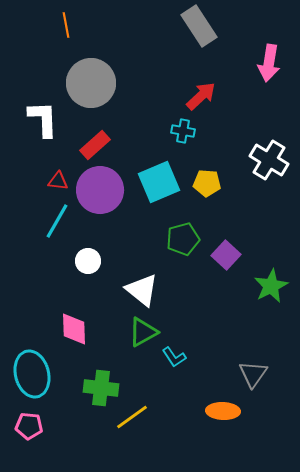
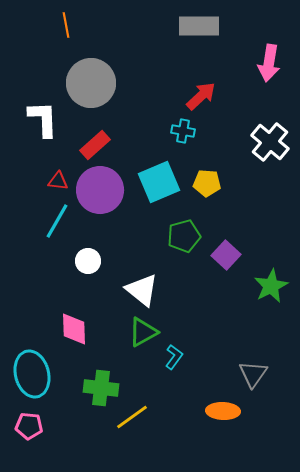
gray rectangle: rotated 57 degrees counterclockwise
white cross: moved 1 px right, 18 px up; rotated 9 degrees clockwise
green pentagon: moved 1 px right, 3 px up
cyan L-shape: rotated 110 degrees counterclockwise
